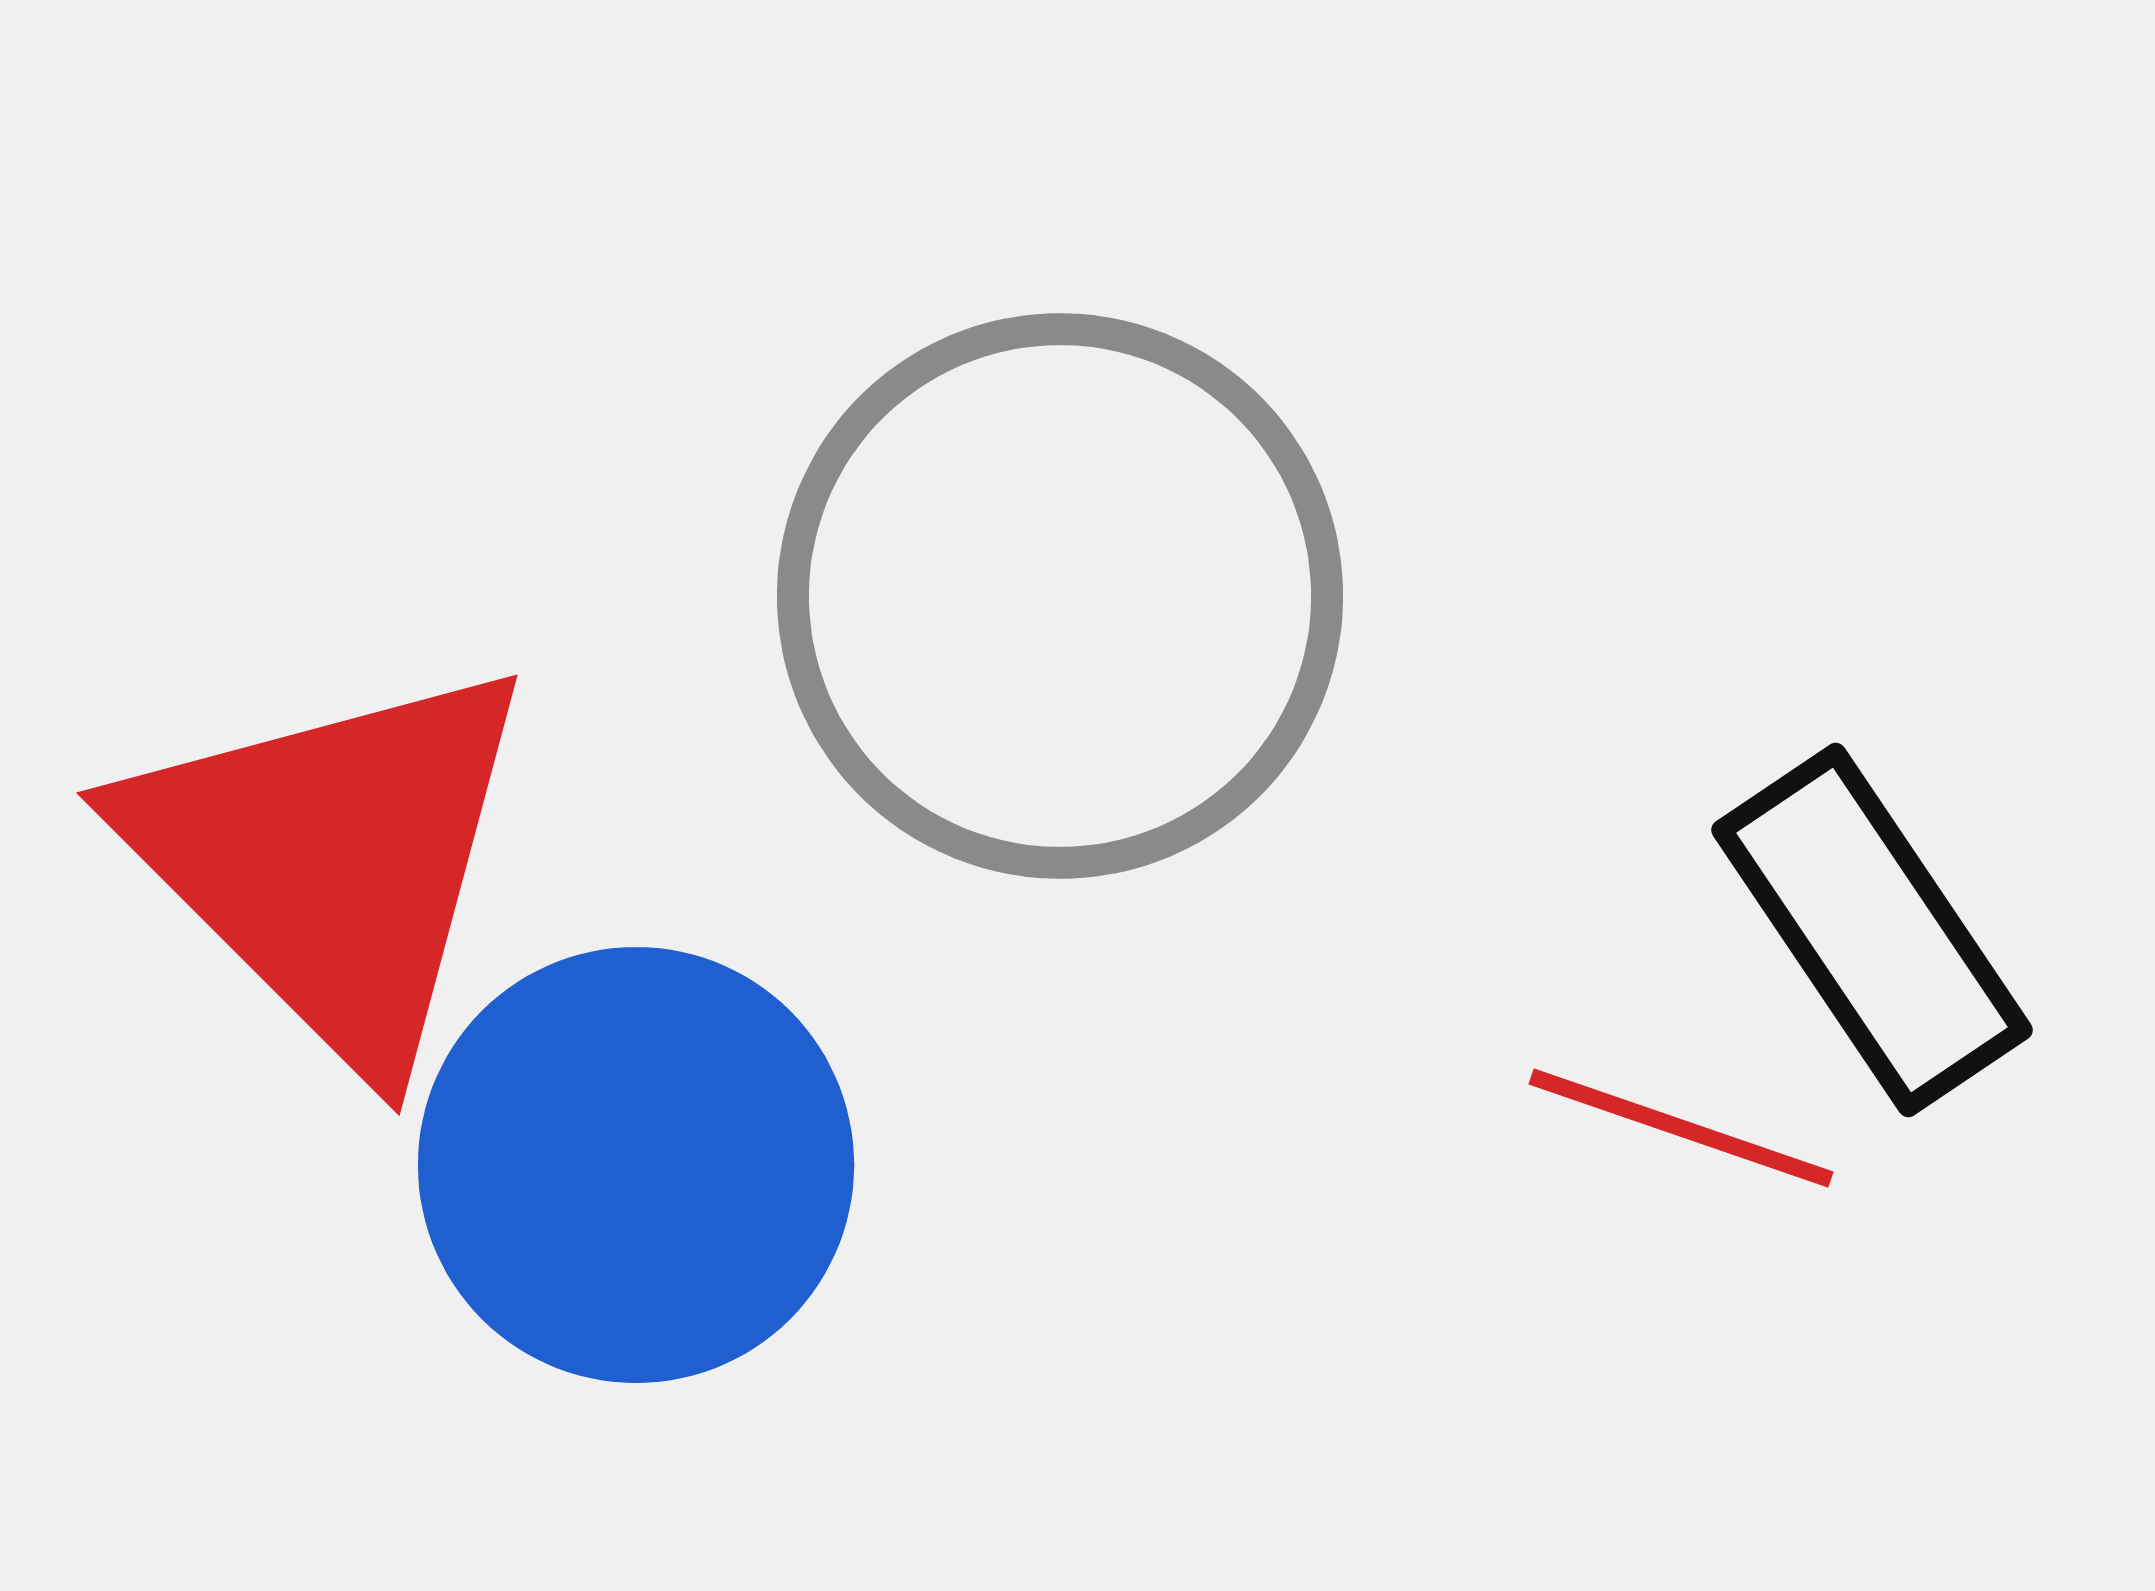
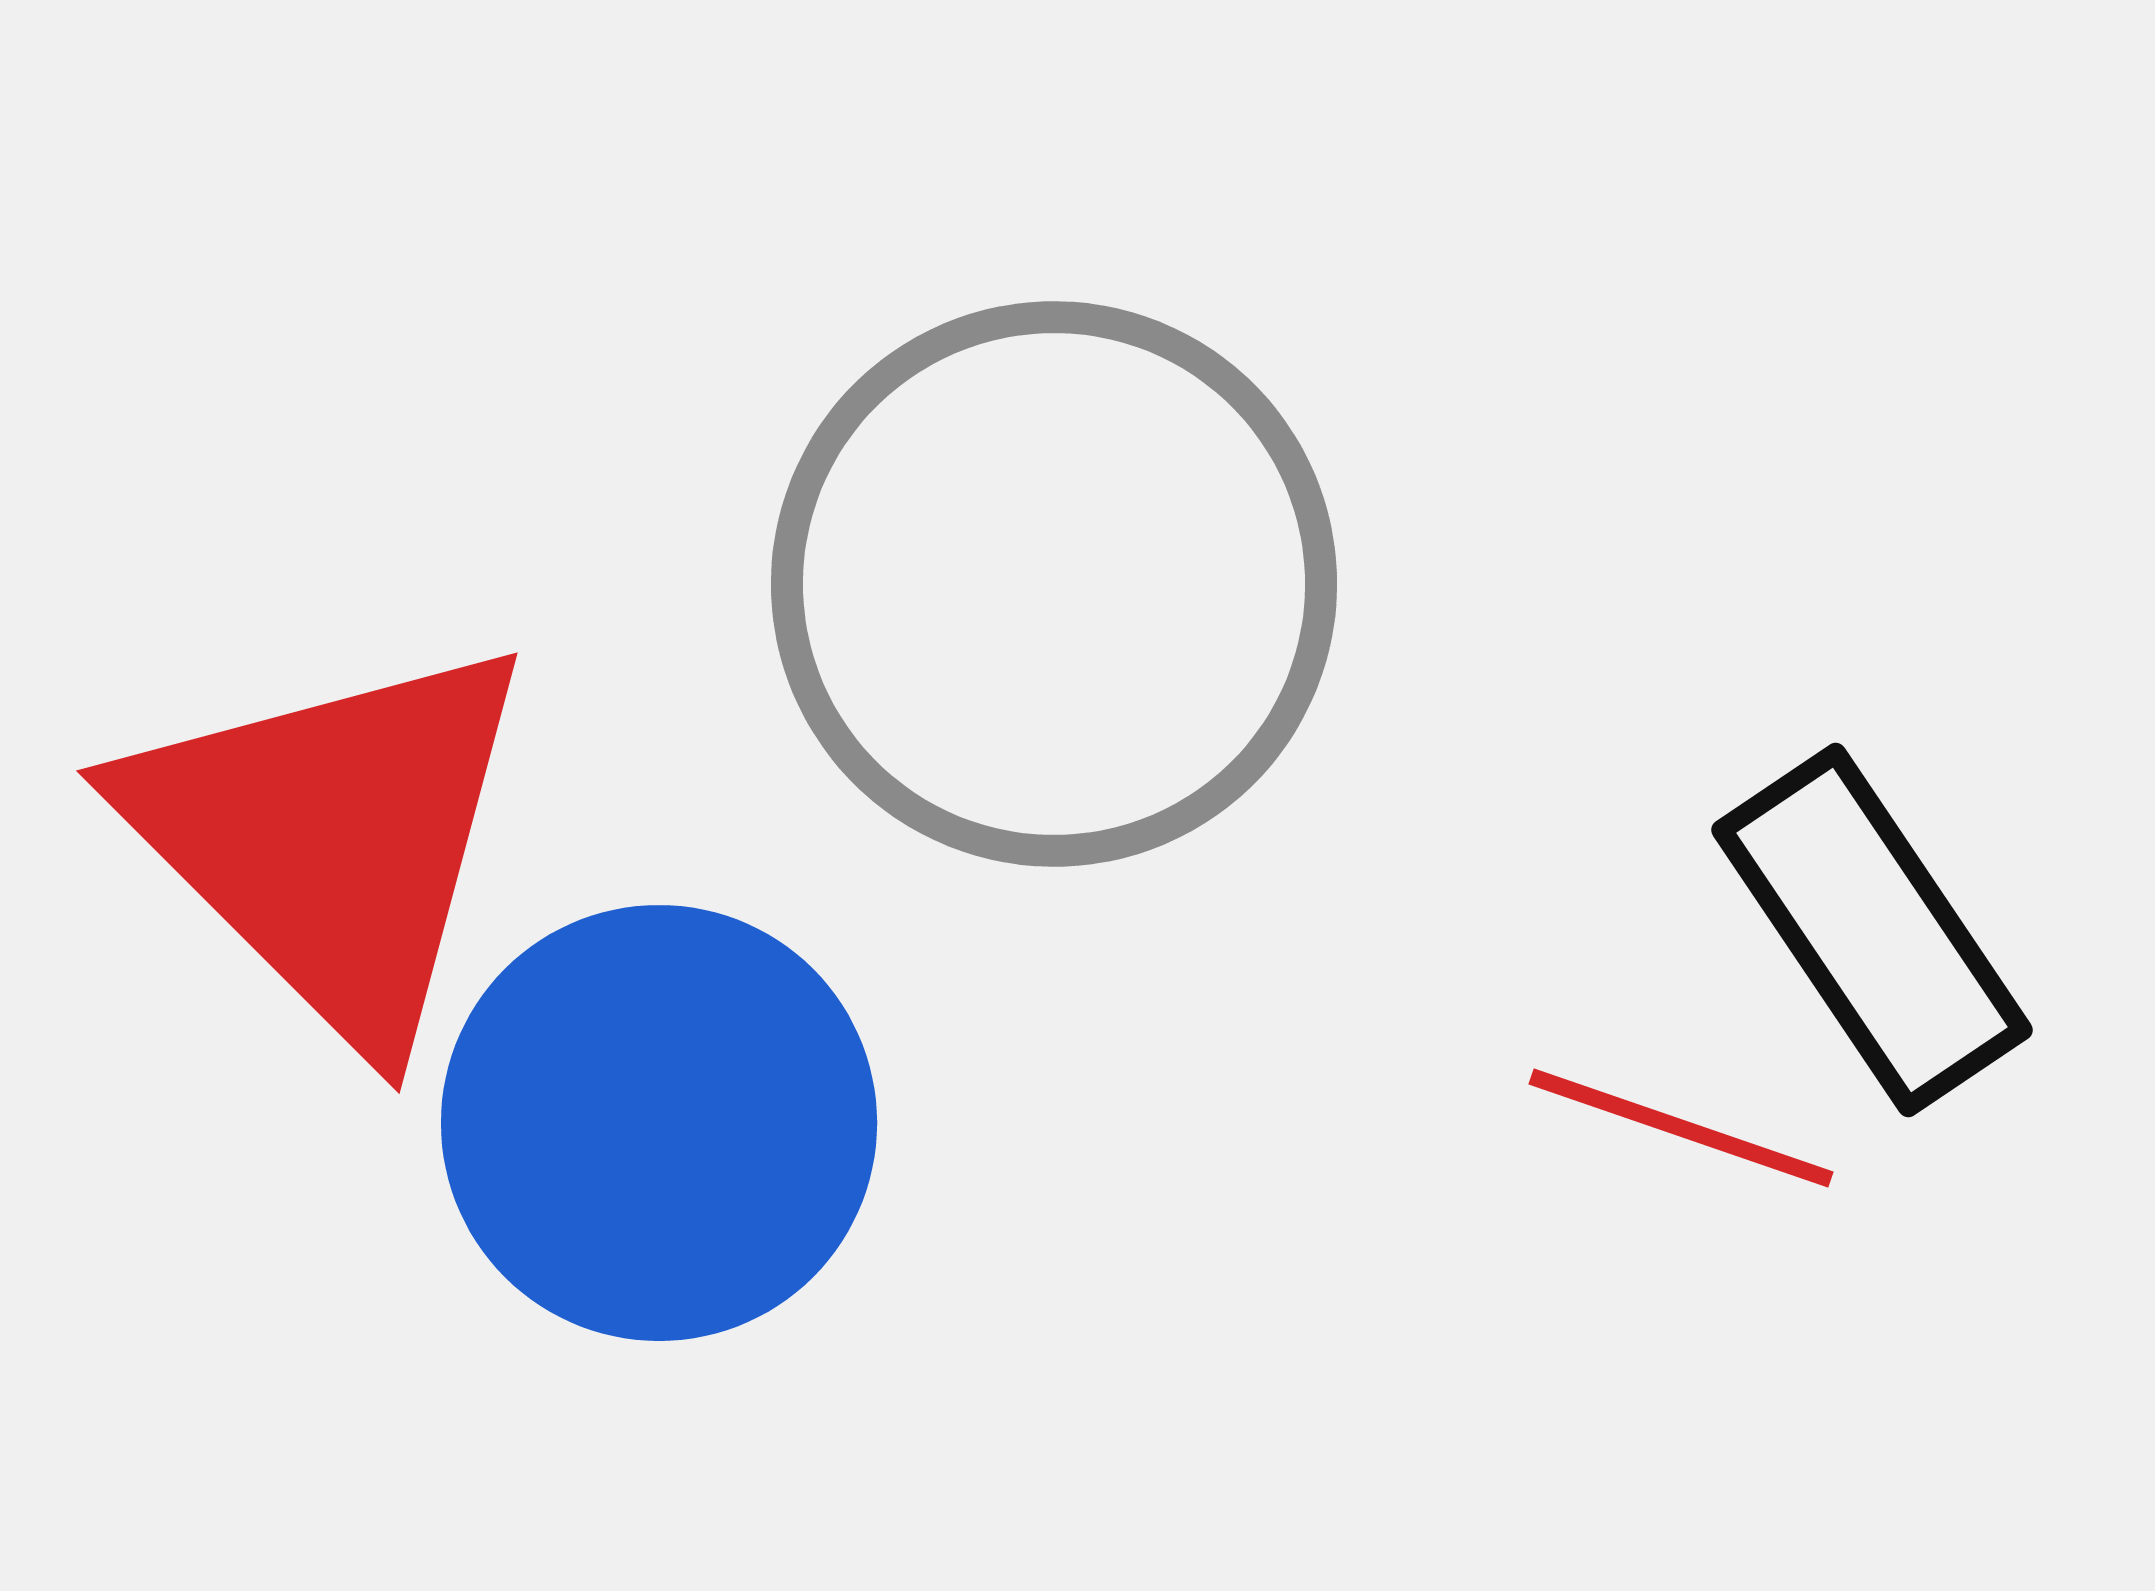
gray circle: moved 6 px left, 12 px up
red triangle: moved 22 px up
blue circle: moved 23 px right, 42 px up
